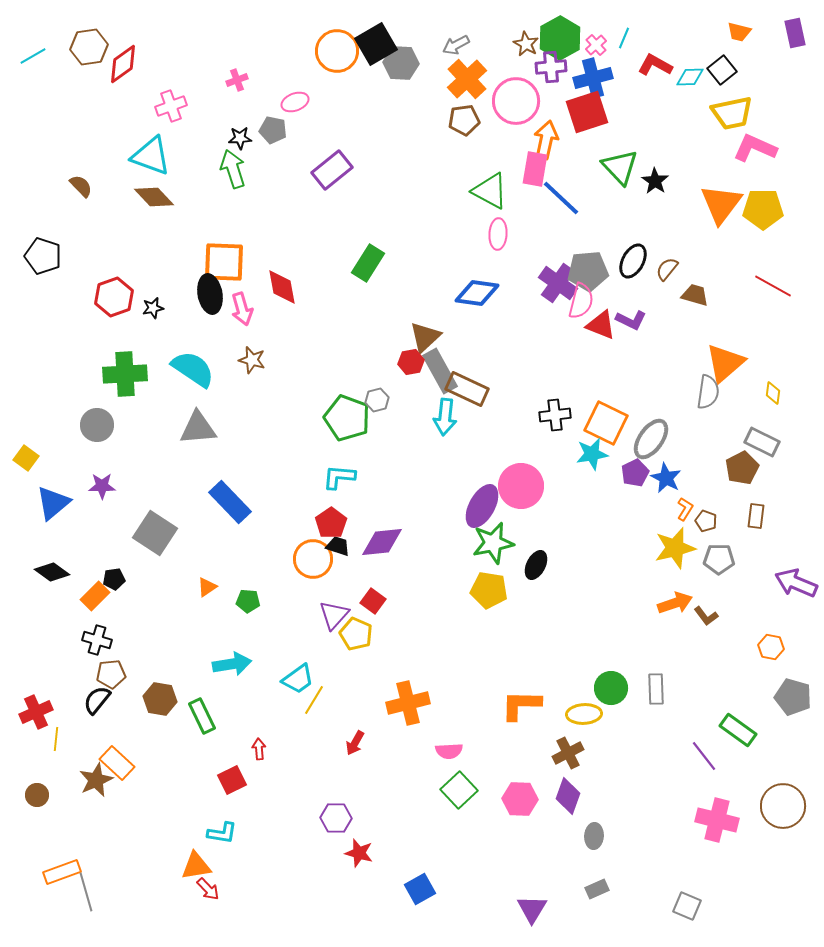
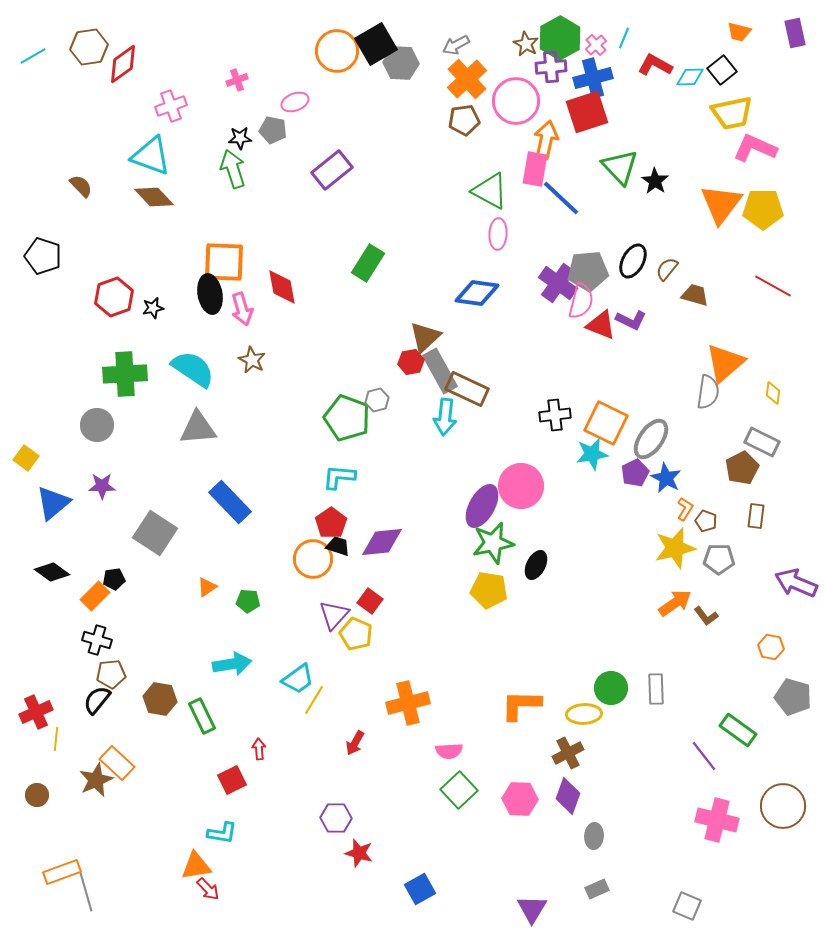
brown star at (252, 360): rotated 12 degrees clockwise
red square at (373, 601): moved 3 px left
orange arrow at (675, 603): rotated 16 degrees counterclockwise
